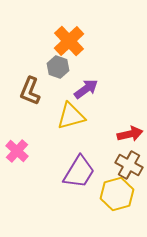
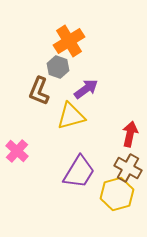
orange cross: rotated 12 degrees clockwise
brown L-shape: moved 9 px right
red arrow: rotated 65 degrees counterclockwise
brown cross: moved 1 px left, 3 px down
